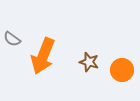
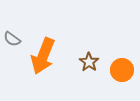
brown star: rotated 18 degrees clockwise
